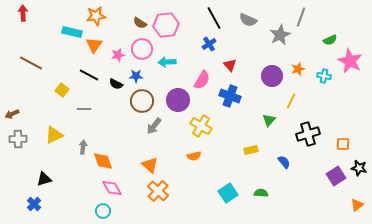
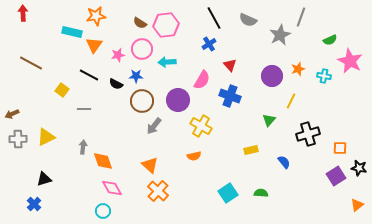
yellow triangle at (54, 135): moved 8 px left, 2 px down
orange square at (343, 144): moved 3 px left, 4 px down
